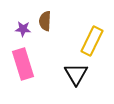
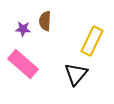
pink rectangle: rotated 32 degrees counterclockwise
black triangle: rotated 10 degrees clockwise
